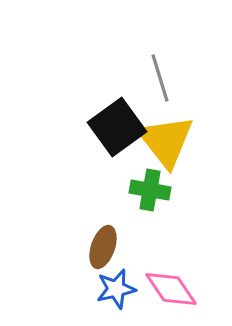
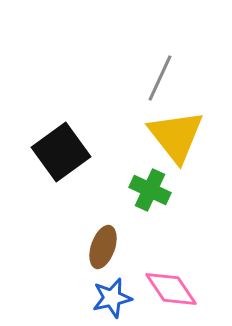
gray line: rotated 42 degrees clockwise
black square: moved 56 px left, 25 px down
yellow triangle: moved 10 px right, 5 px up
green cross: rotated 15 degrees clockwise
blue star: moved 4 px left, 9 px down
